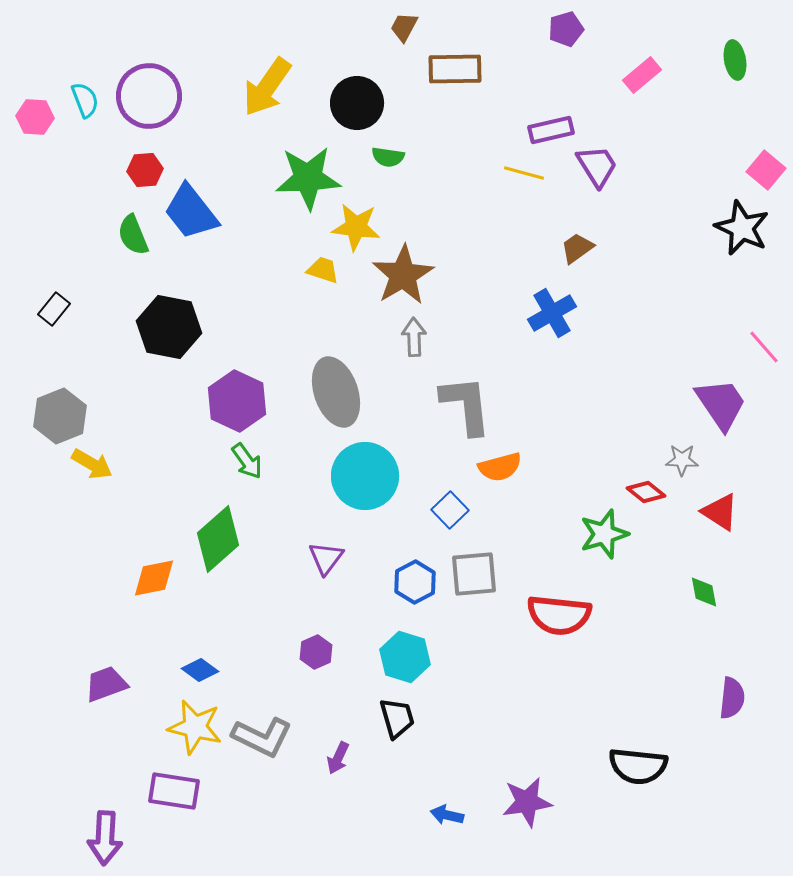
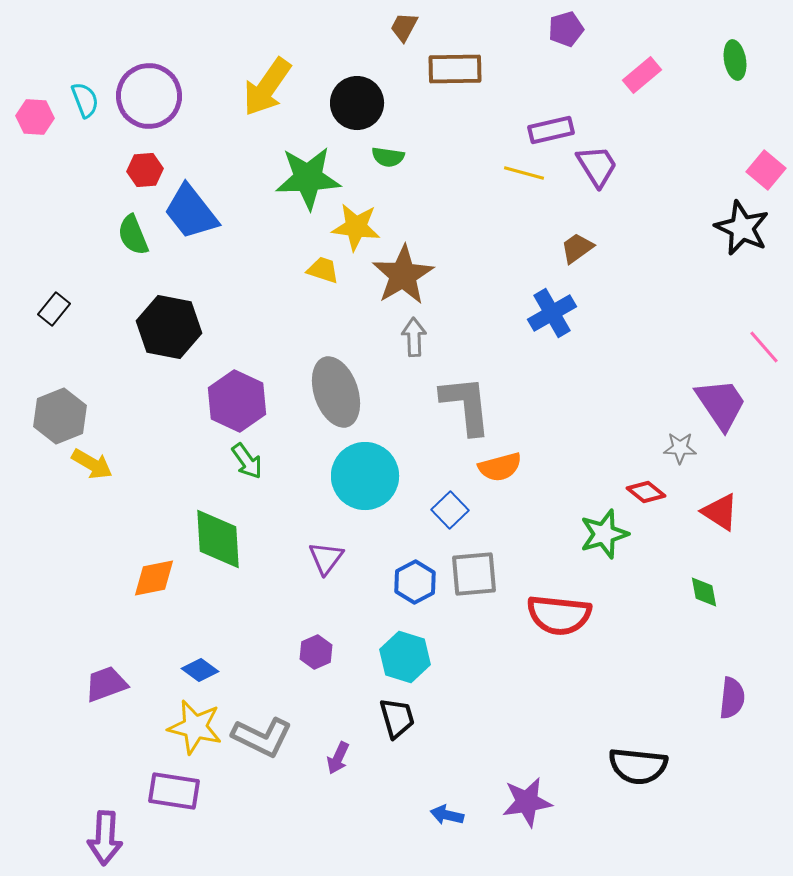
gray star at (682, 460): moved 2 px left, 12 px up
green diamond at (218, 539): rotated 52 degrees counterclockwise
